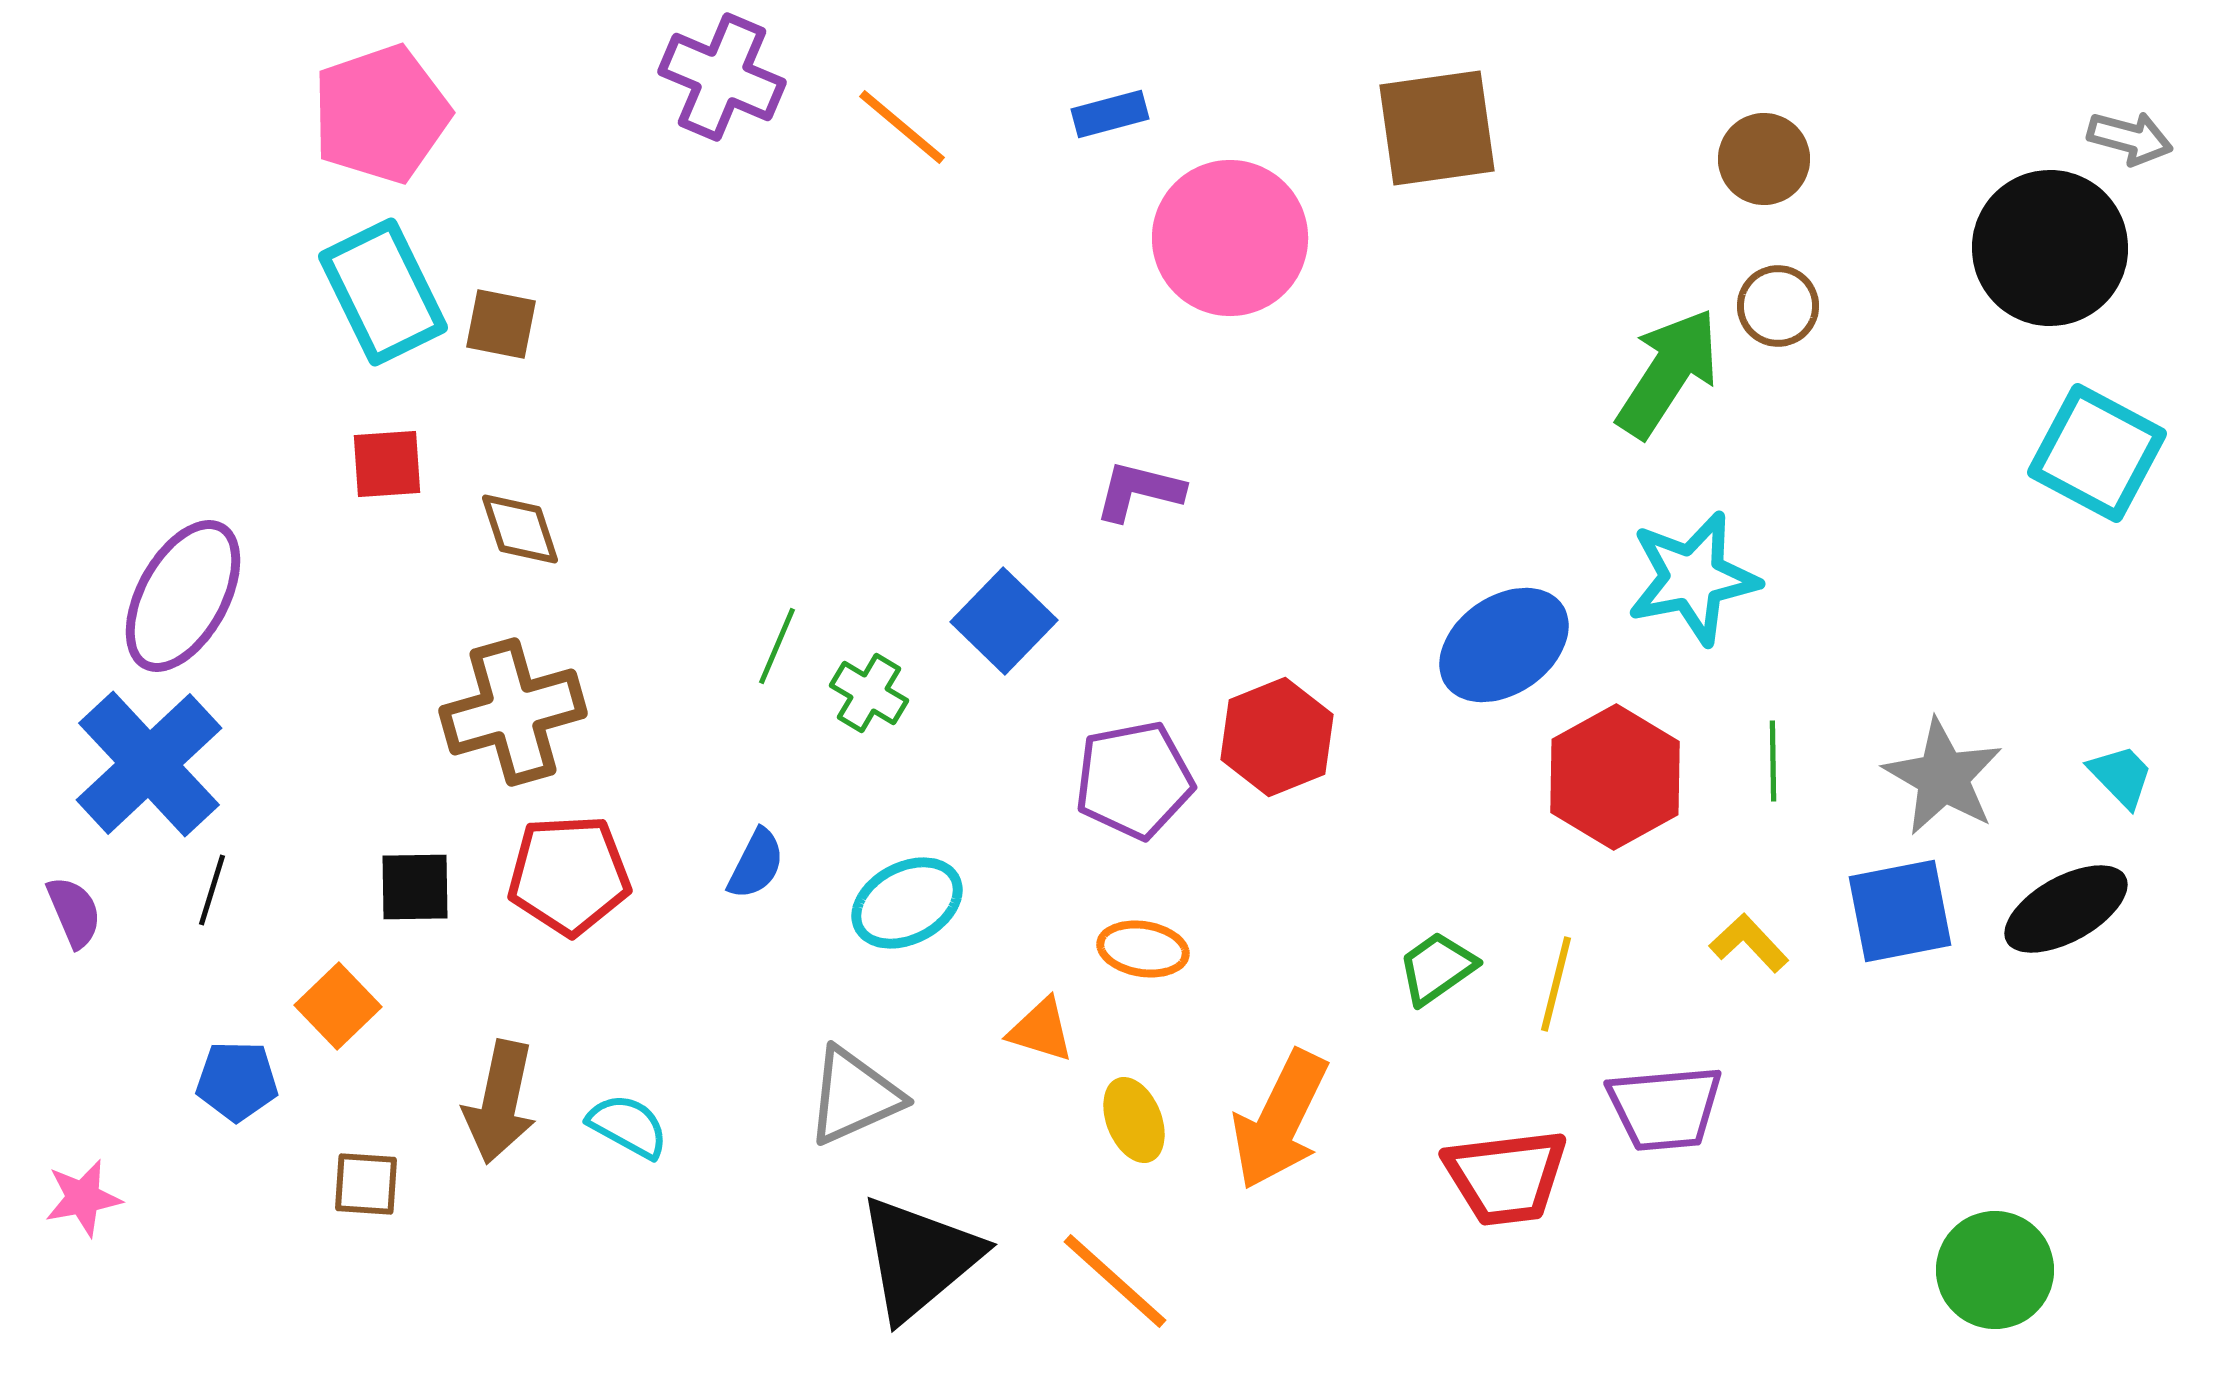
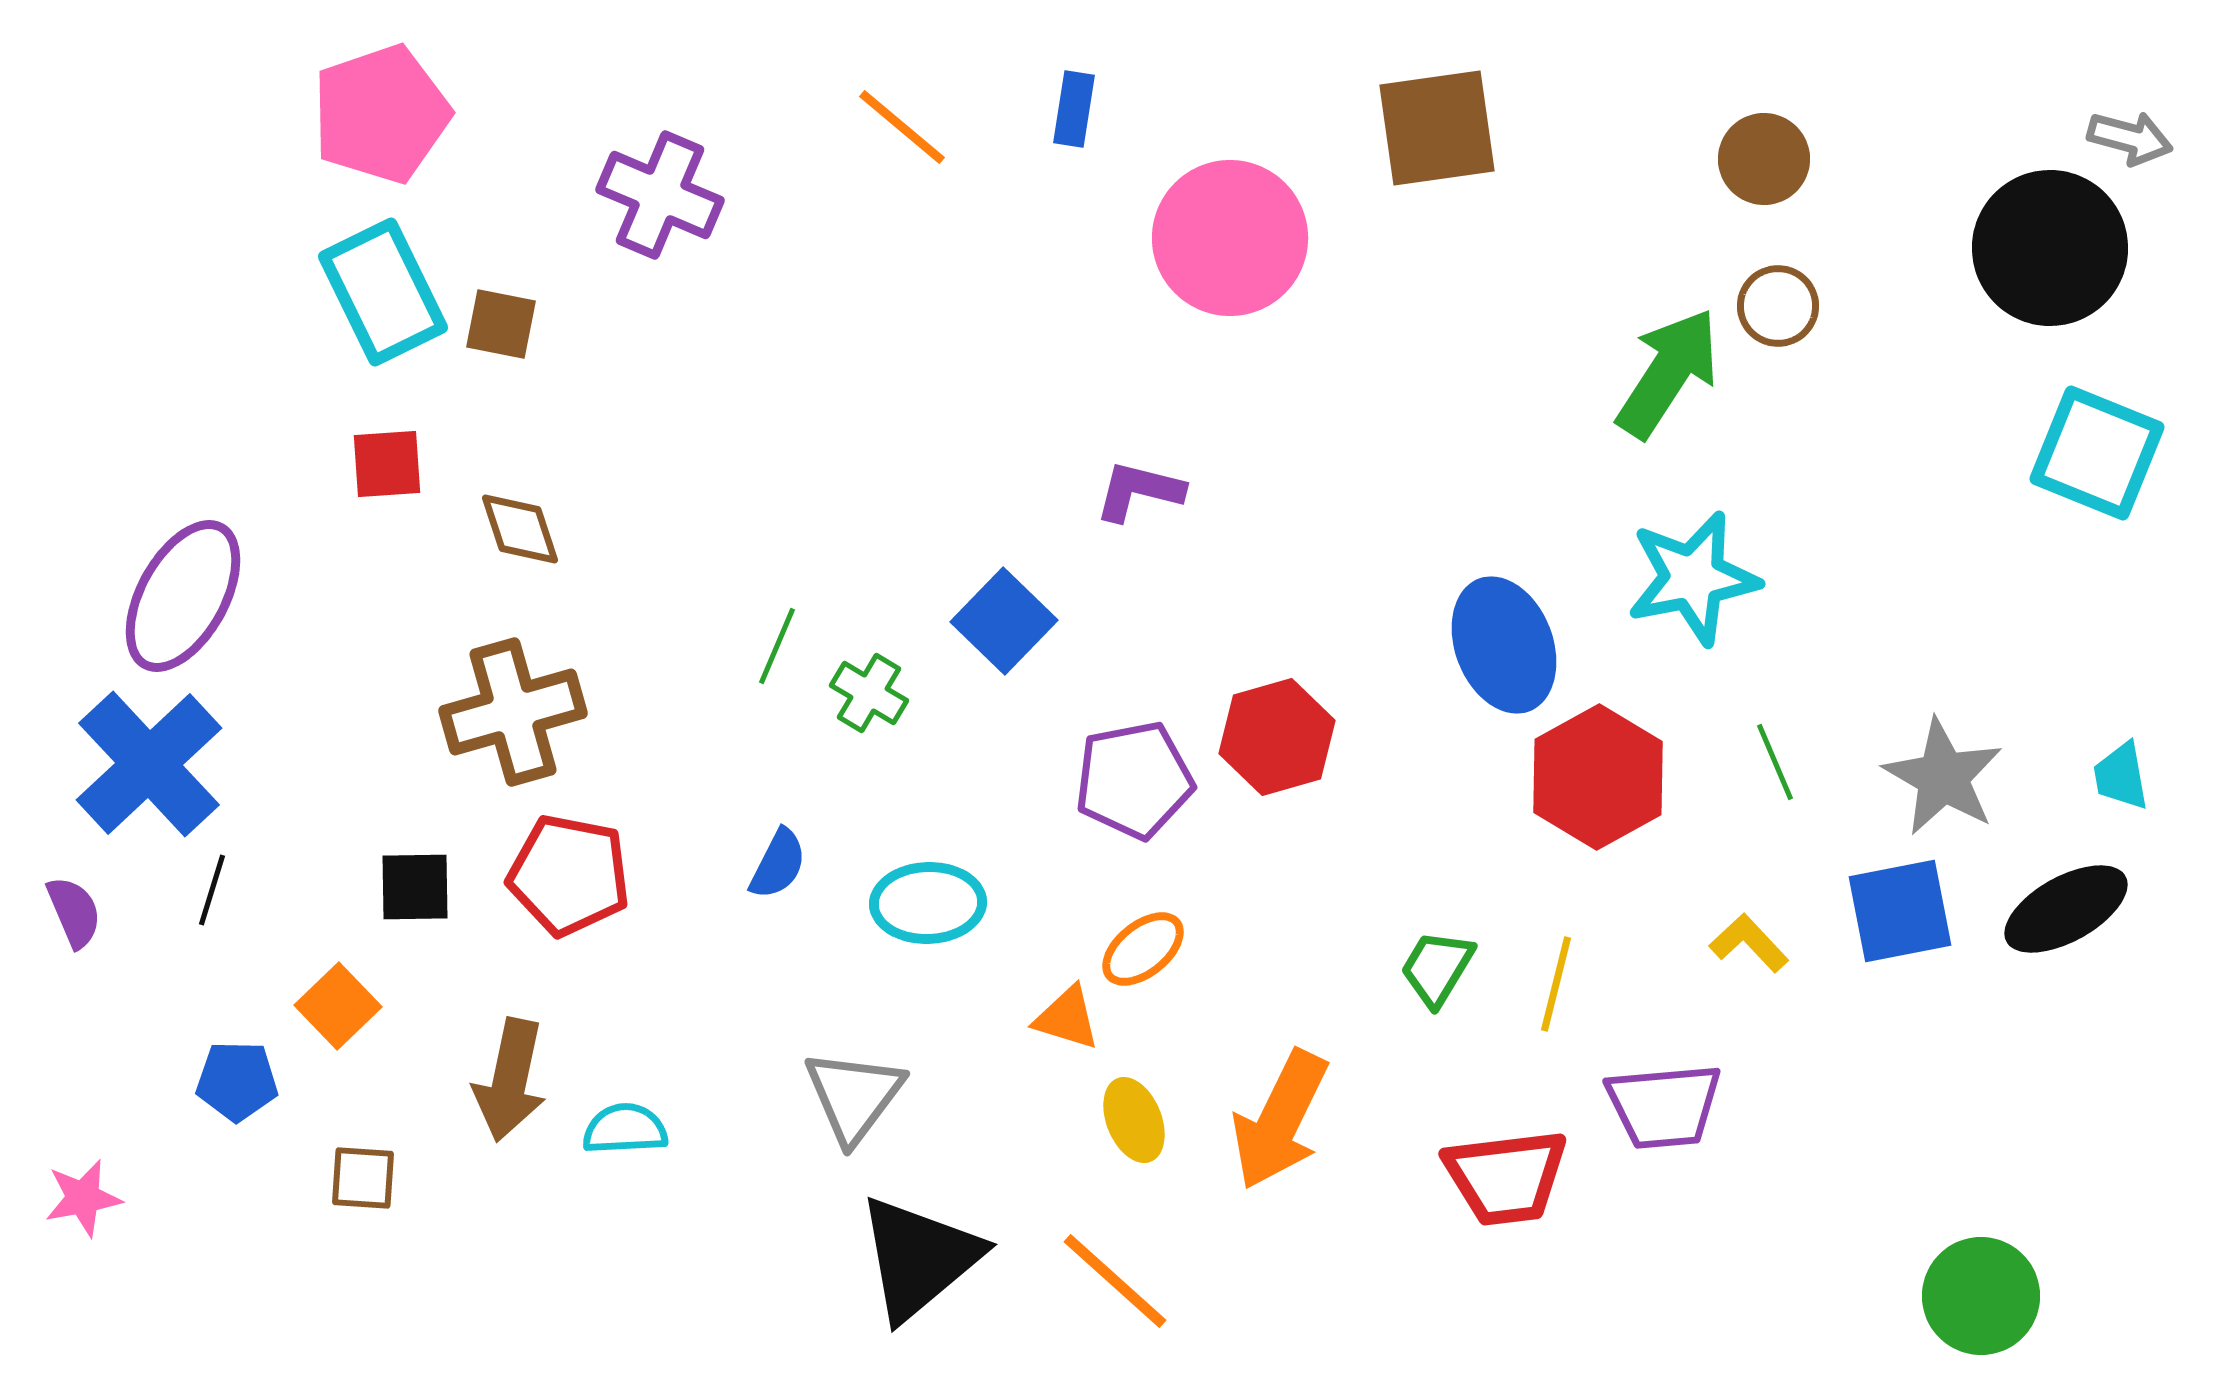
purple cross at (722, 77): moved 62 px left, 118 px down
blue rectangle at (1110, 114): moved 36 px left, 5 px up; rotated 66 degrees counterclockwise
cyan square at (2097, 453): rotated 6 degrees counterclockwise
blue ellipse at (1504, 645): rotated 76 degrees counterclockwise
red hexagon at (1277, 737): rotated 6 degrees clockwise
green line at (1773, 761): moved 2 px right, 1 px down; rotated 22 degrees counterclockwise
cyan trapezoid at (2121, 776): rotated 146 degrees counterclockwise
red hexagon at (1615, 777): moved 17 px left
blue semicircle at (756, 864): moved 22 px right
red pentagon at (569, 875): rotated 14 degrees clockwise
cyan ellipse at (907, 903): moved 21 px right; rotated 26 degrees clockwise
orange ellipse at (1143, 949): rotated 48 degrees counterclockwise
green trapezoid at (1437, 968): rotated 24 degrees counterclockwise
orange triangle at (1041, 1030): moved 26 px right, 12 px up
gray triangle at (854, 1096): rotated 29 degrees counterclockwise
brown arrow at (500, 1102): moved 10 px right, 22 px up
purple trapezoid at (1665, 1108): moved 1 px left, 2 px up
cyan semicircle at (628, 1126): moved 3 px left, 3 px down; rotated 32 degrees counterclockwise
brown square at (366, 1184): moved 3 px left, 6 px up
green circle at (1995, 1270): moved 14 px left, 26 px down
